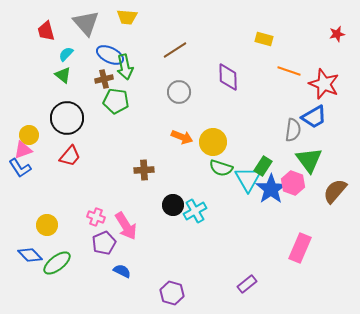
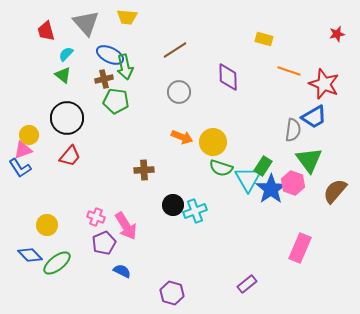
cyan cross at (195, 211): rotated 10 degrees clockwise
